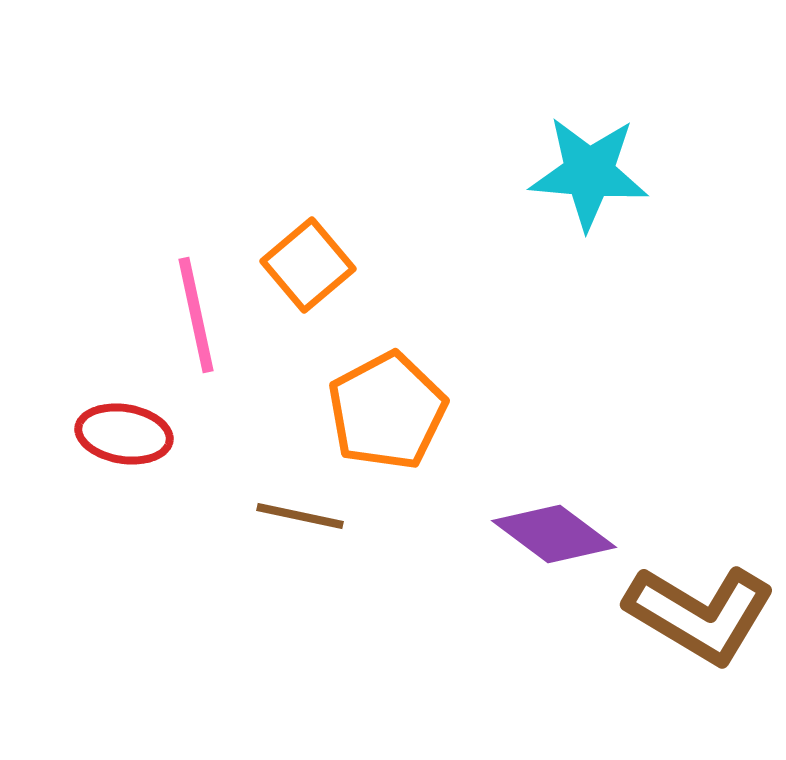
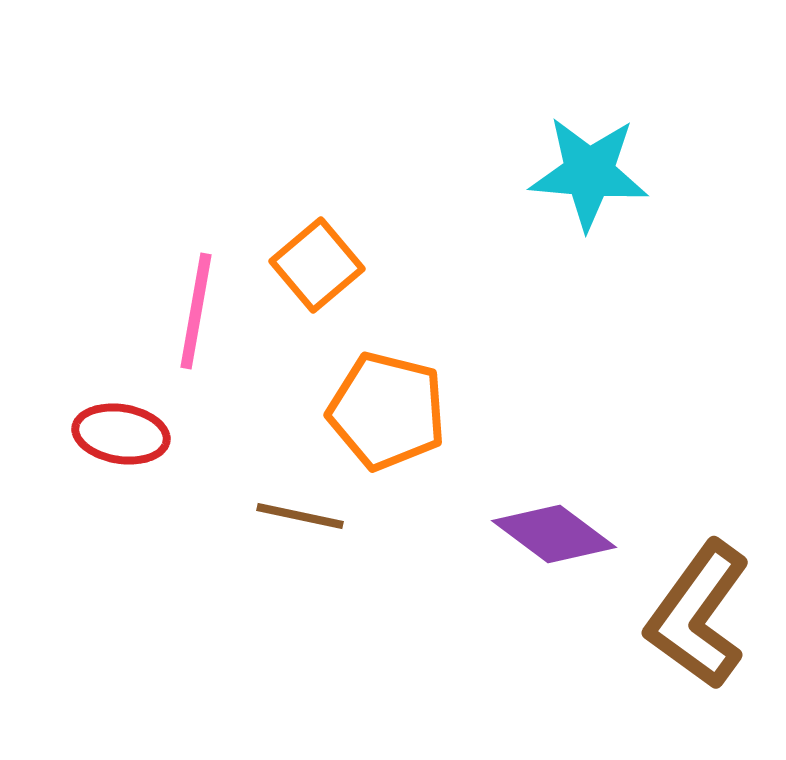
orange square: moved 9 px right
pink line: moved 4 px up; rotated 22 degrees clockwise
orange pentagon: rotated 30 degrees counterclockwise
red ellipse: moved 3 px left
brown L-shape: moved 2 px left, 1 px down; rotated 95 degrees clockwise
